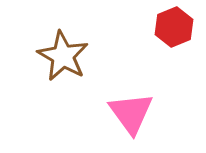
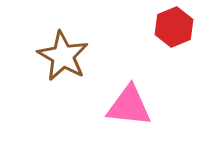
pink triangle: moved 2 px left, 7 px up; rotated 48 degrees counterclockwise
